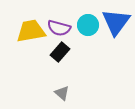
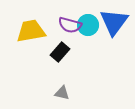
blue triangle: moved 2 px left
purple semicircle: moved 11 px right, 3 px up
gray triangle: rotated 28 degrees counterclockwise
